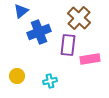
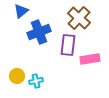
cyan cross: moved 14 px left
